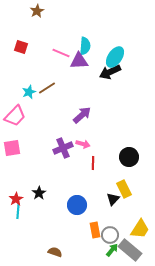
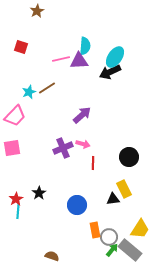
pink line: moved 6 px down; rotated 36 degrees counterclockwise
black triangle: rotated 40 degrees clockwise
gray circle: moved 1 px left, 2 px down
brown semicircle: moved 3 px left, 4 px down
